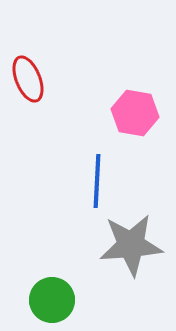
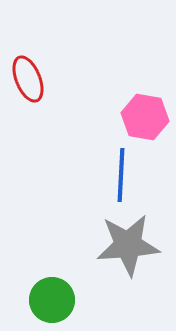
pink hexagon: moved 10 px right, 4 px down
blue line: moved 24 px right, 6 px up
gray star: moved 3 px left
